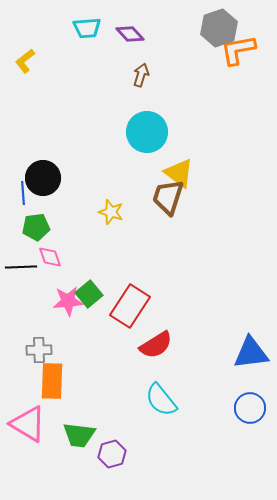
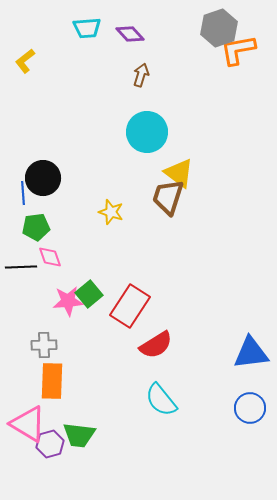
gray cross: moved 5 px right, 5 px up
purple hexagon: moved 62 px left, 10 px up
